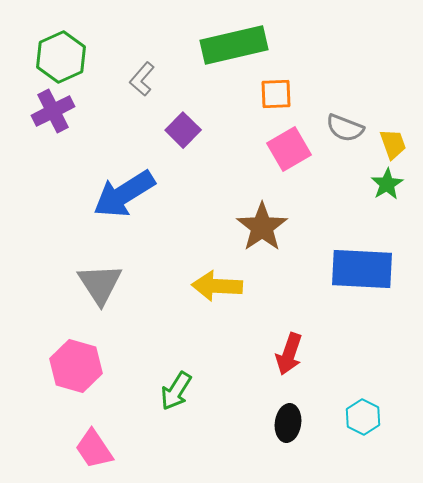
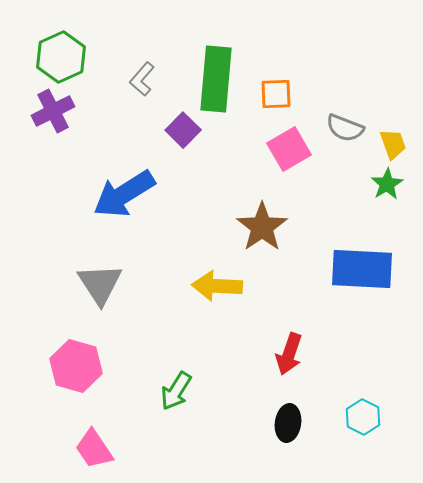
green rectangle: moved 18 px left, 34 px down; rotated 72 degrees counterclockwise
